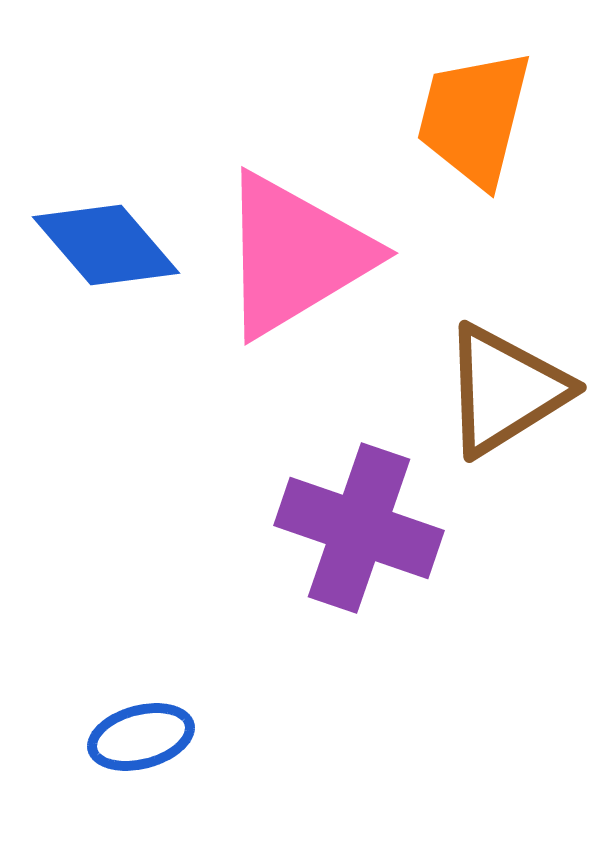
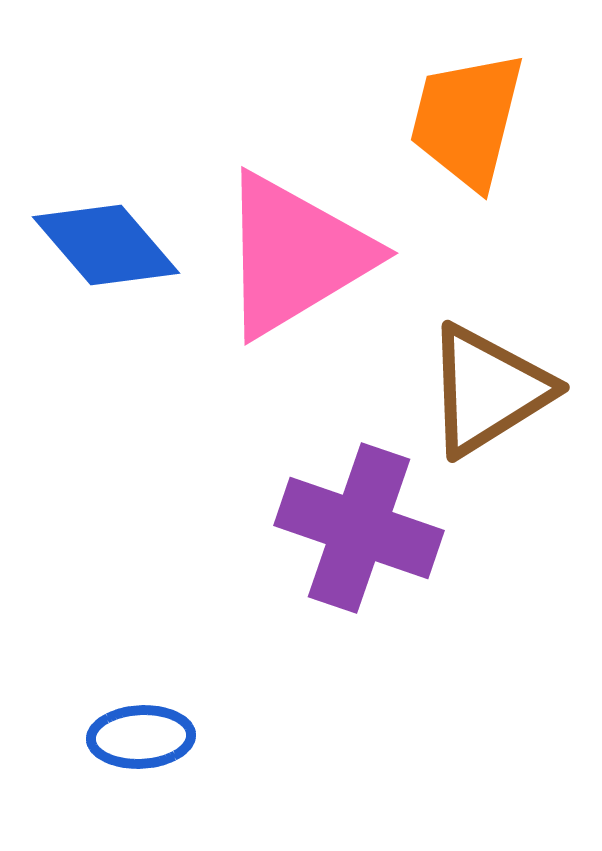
orange trapezoid: moved 7 px left, 2 px down
brown triangle: moved 17 px left
blue ellipse: rotated 12 degrees clockwise
